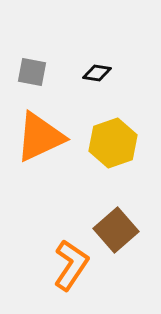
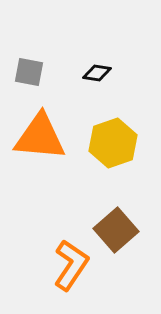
gray square: moved 3 px left
orange triangle: rotated 30 degrees clockwise
